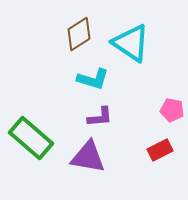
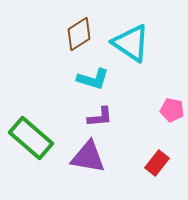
red rectangle: moved 3 px left, 13 px down; rotated 25 degrees counterclockwise
